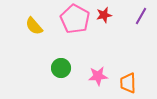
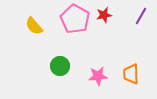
green circle: moved 1 px left, 2 px up
orange trapezoid: moved 3 px right, 9 px up
